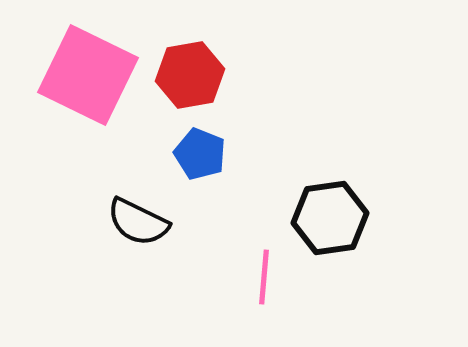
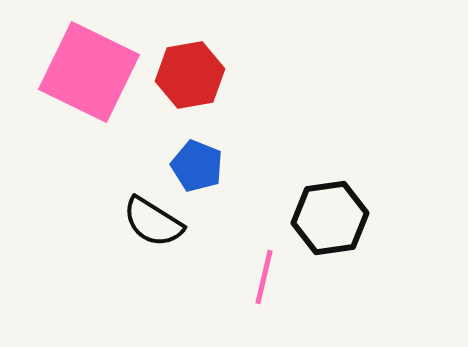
pink square: moved 1 px right, 3 px up
blue pentagon: moved 3 px left, 12 px down
black semicircle: moved 15 px right; rotated 6 degrees clockwise
pink line: rotated 8 degrees clockwise
